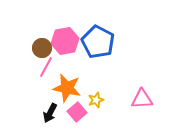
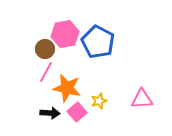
pink hexagon: moved 7 px up
brown circle: moved 3 px right, 1 px down
pink line: moved 5 px down
yellow star: moved 3 px right, 1 px down
black arrow: rotated 114 degrees counterclockwise
